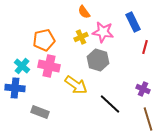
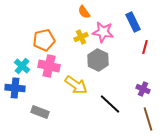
gray hexagon: rotated 10 degrees clockwise
